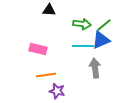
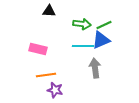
black triangle: moved 1 px down
green line: rotated 14 degrees clockwise
purple star: moved 2 px left, 1 px up
